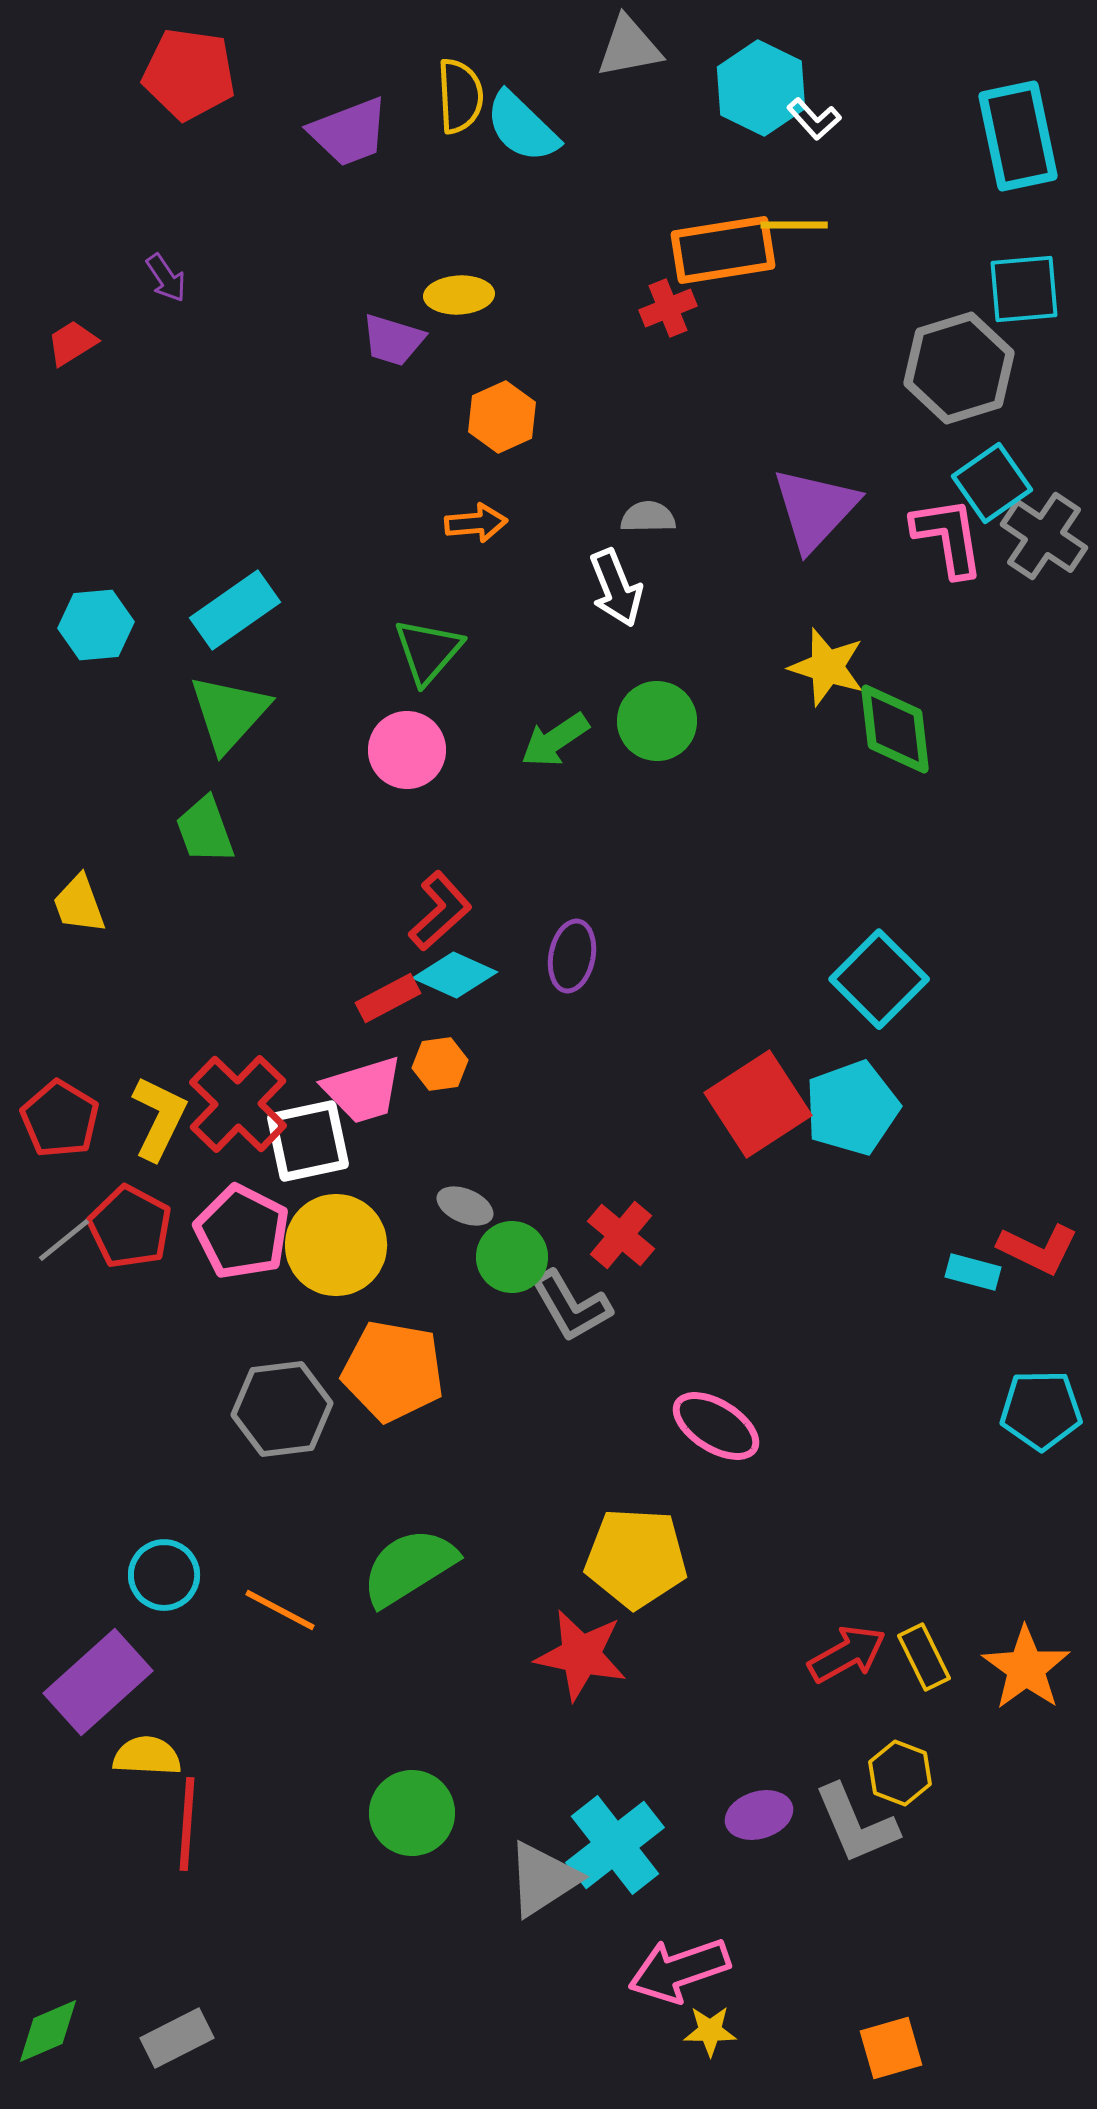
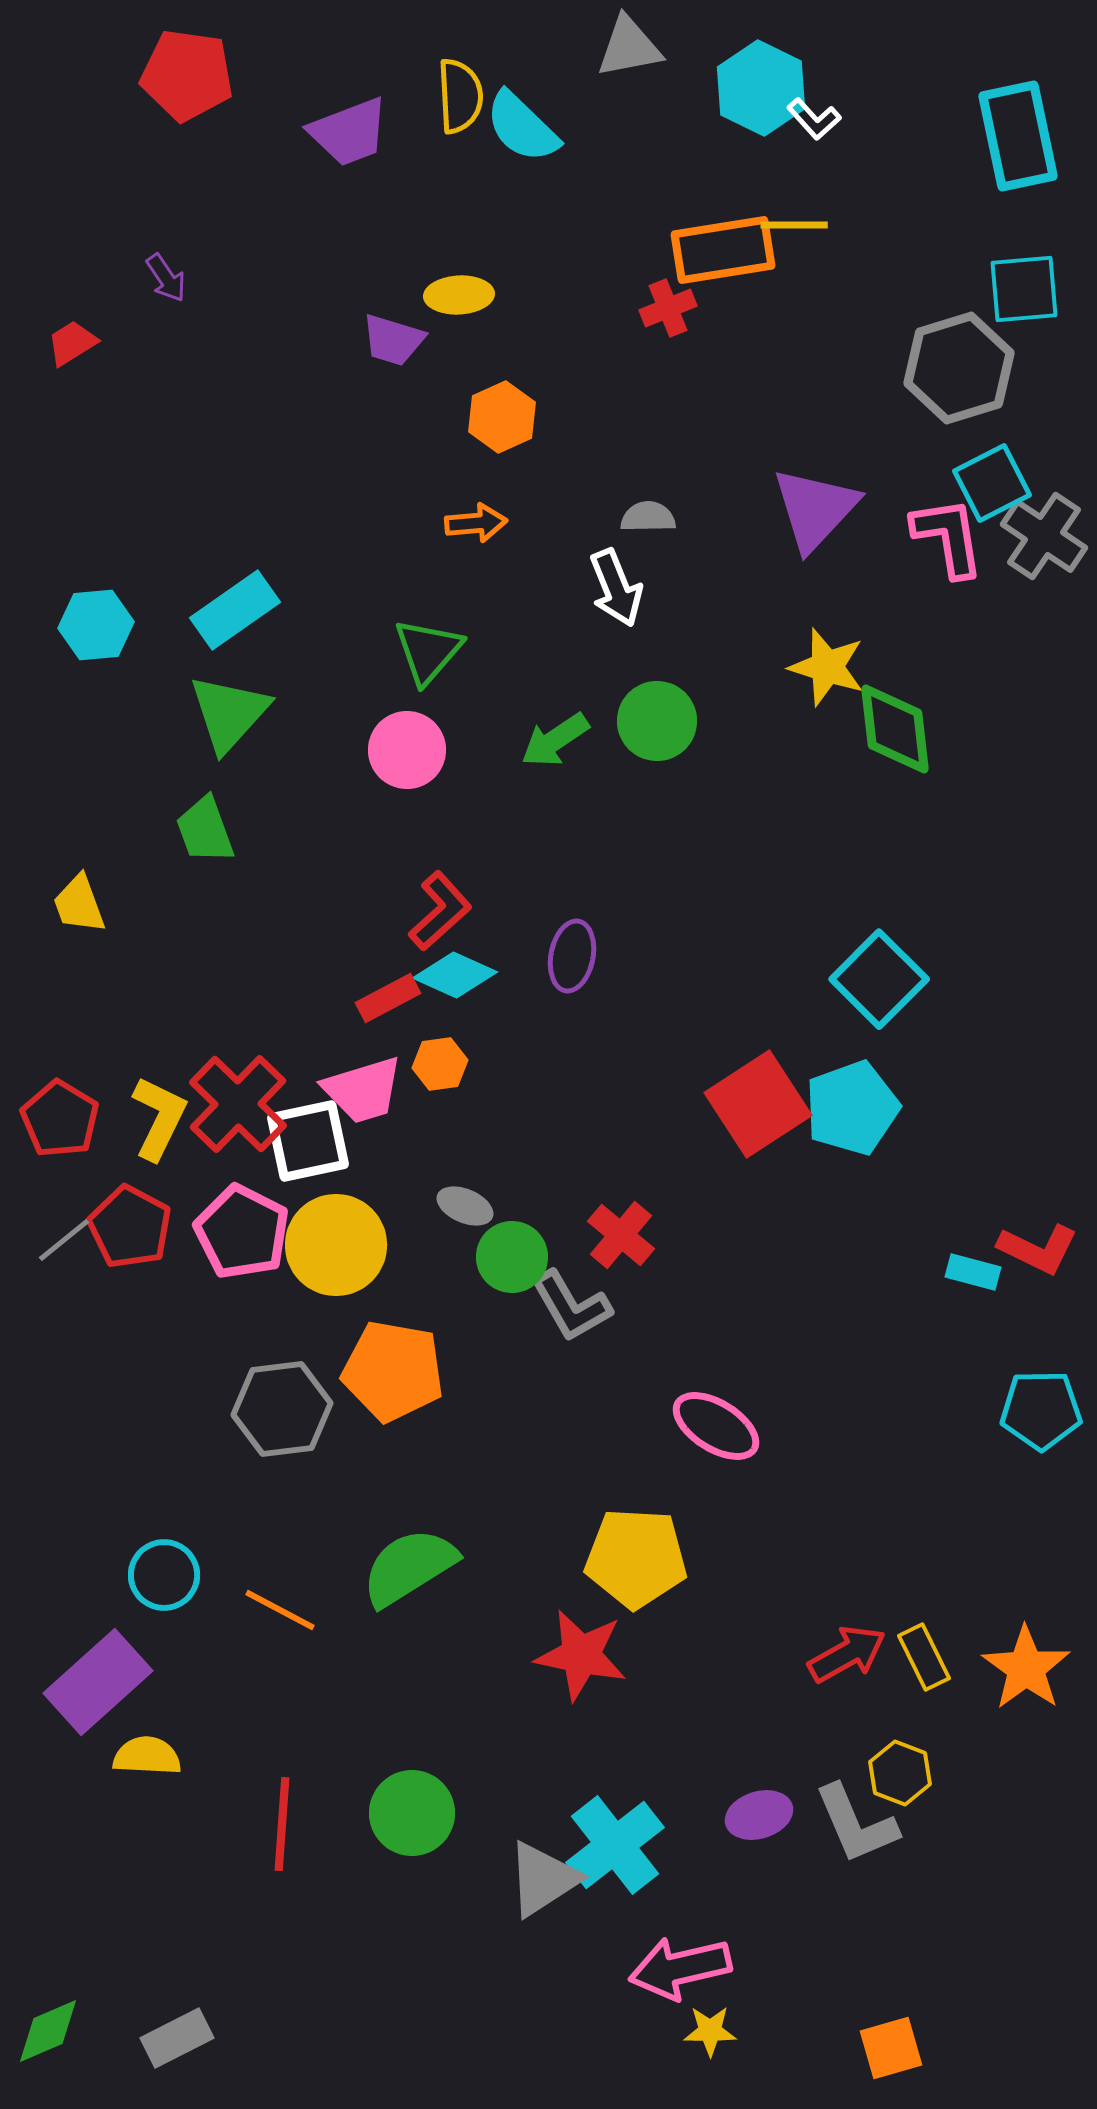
red pentagon at (189, 74): moved 2 px left, 1 px down
cyan square at (992, 483): rotated 8 degrees clockwise
red line at (187, 1824): moved 95 px right
pink arrow at (679, 1970): moved 1 px right, 2 px up; rotated 6 degrees clockwise
